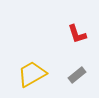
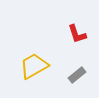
yellow trapezoid: moved 2 px right, 8 px up
